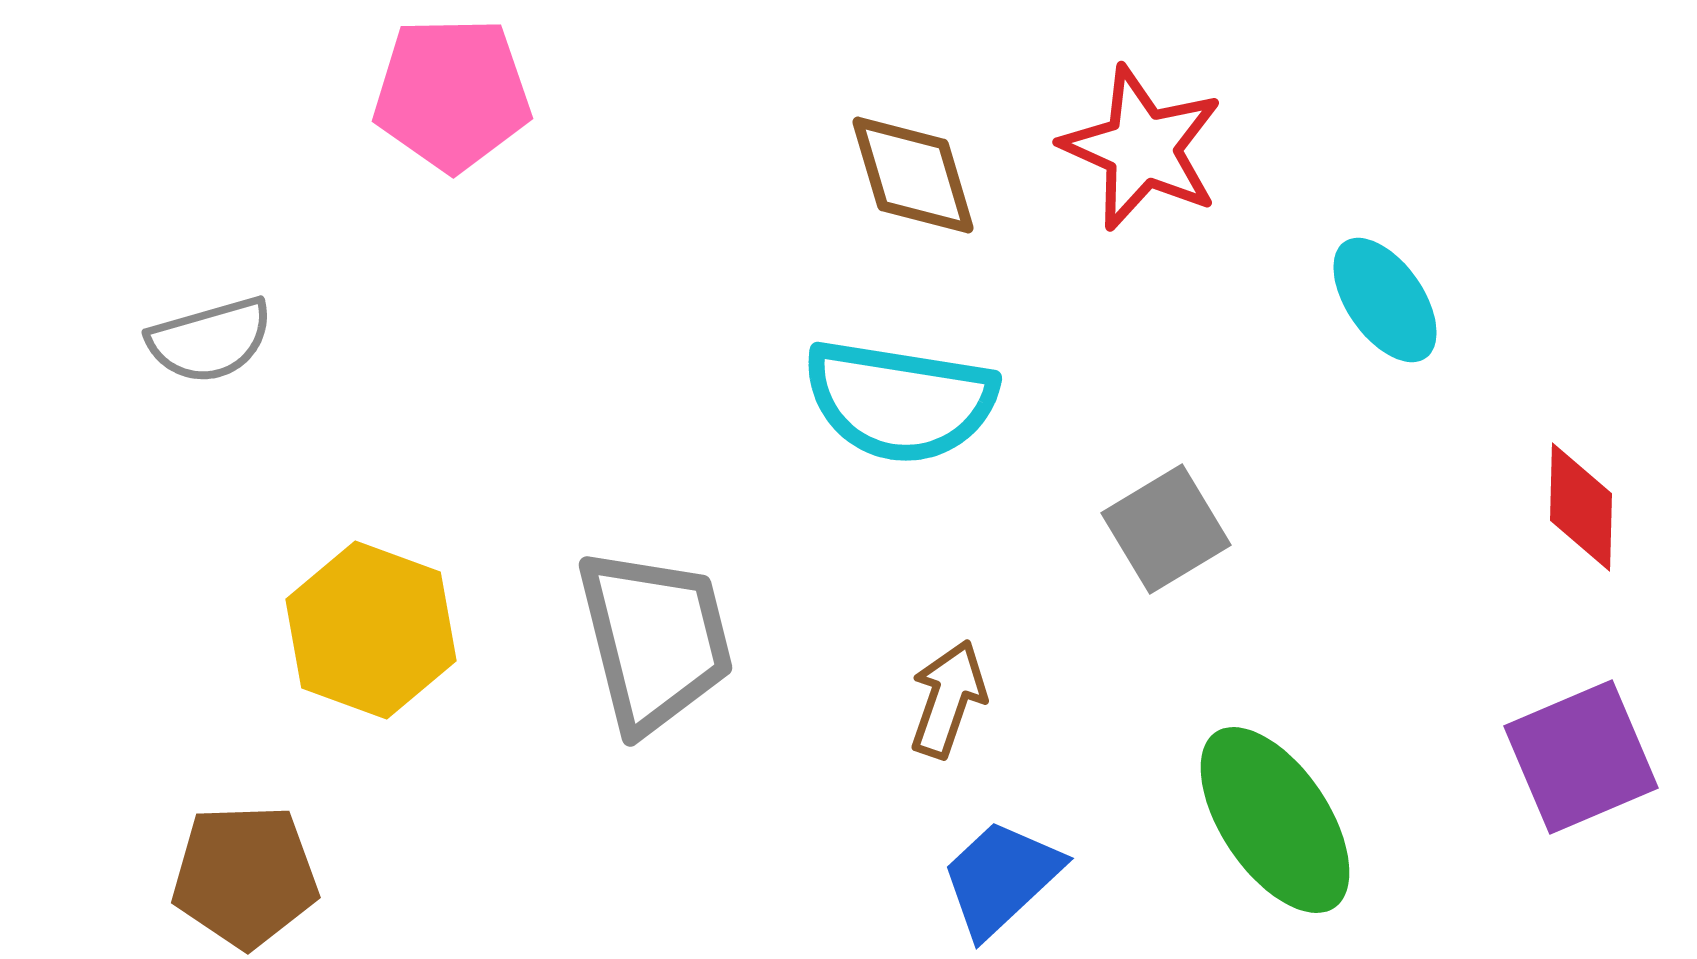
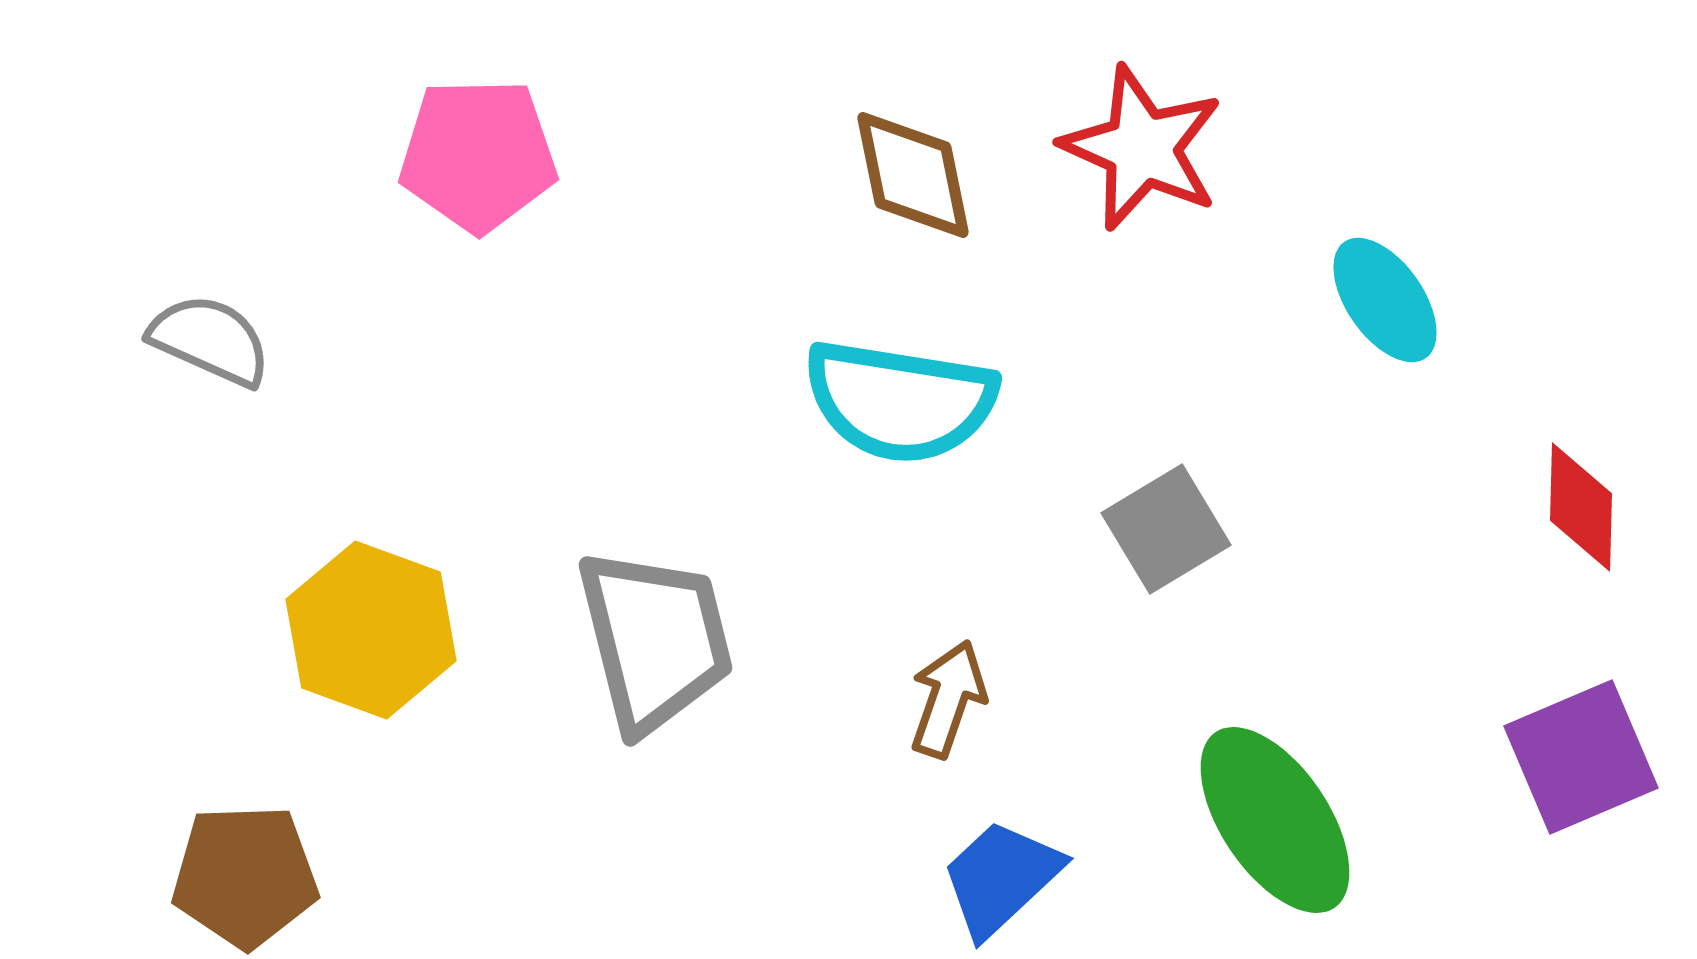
pink pentagon: moved 26 px right, 61 px down
brown diamond: rotated 5 degrees clockwise
gray semicircle: rotated 140 degrees counterclockwise
